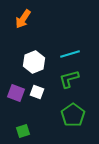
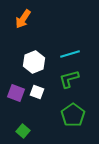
green square: rotated 32 degrees counterclockwise
